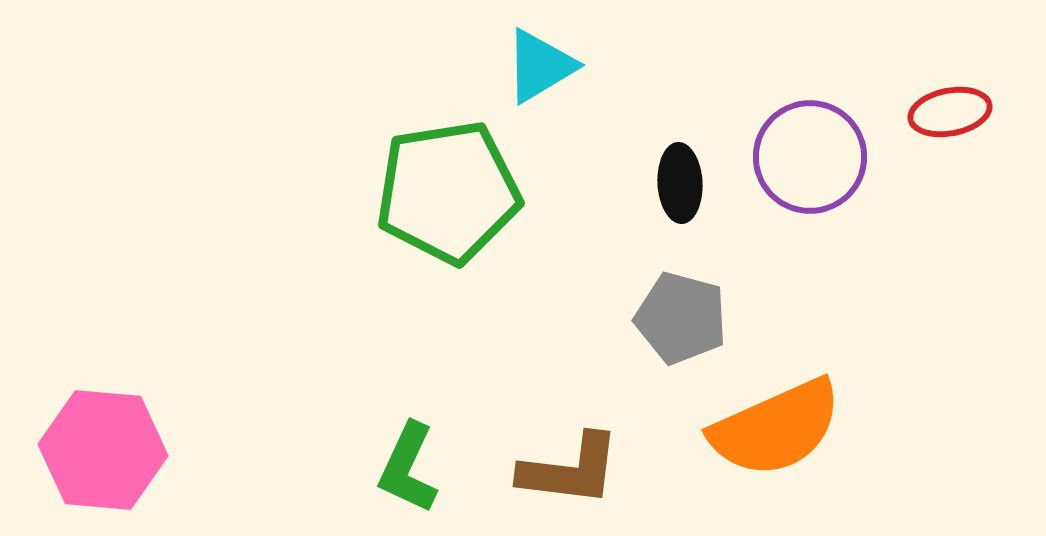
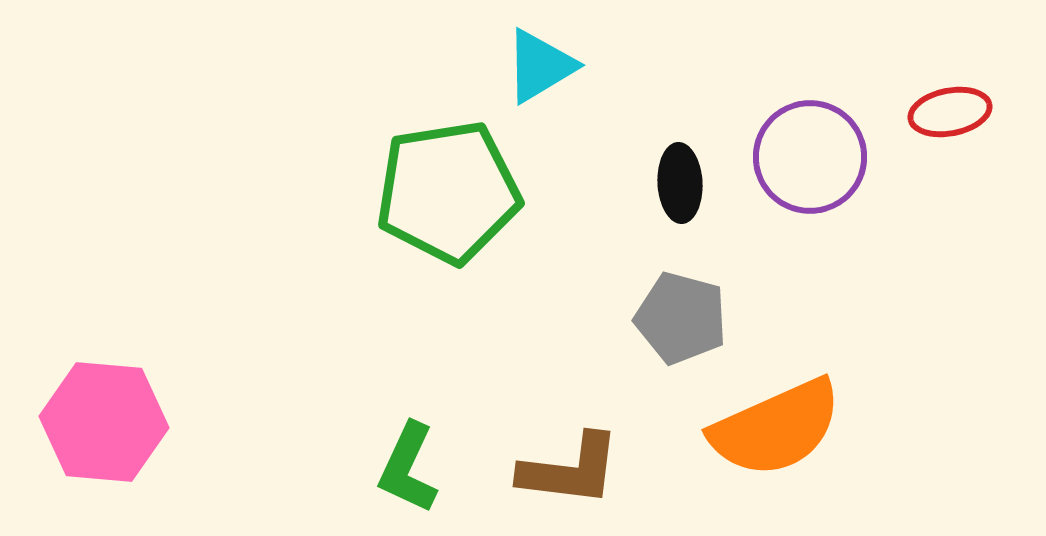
pink hexagon: moved 1 px right, 28 px up
